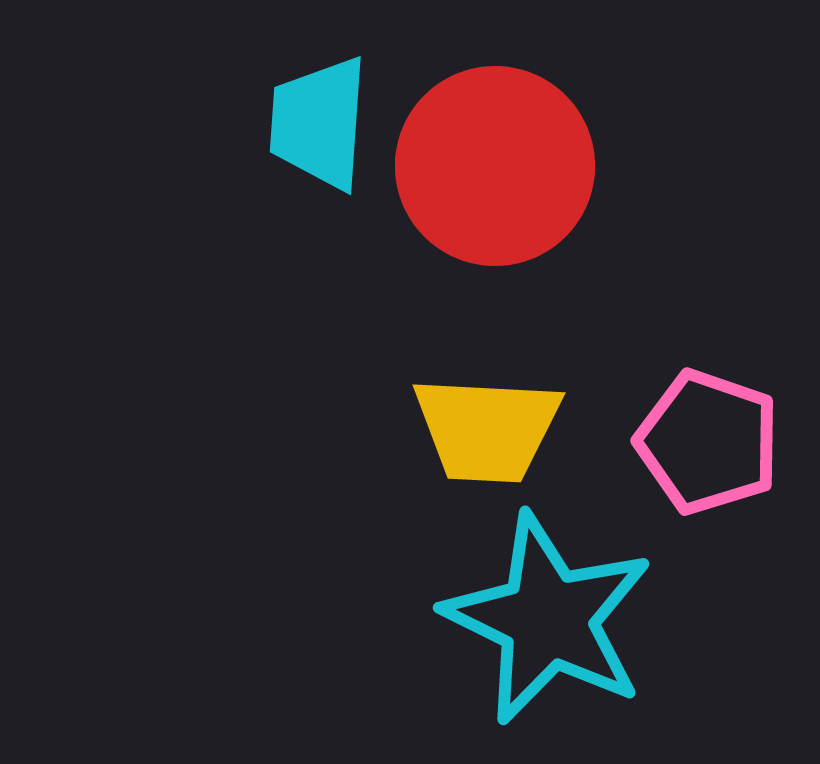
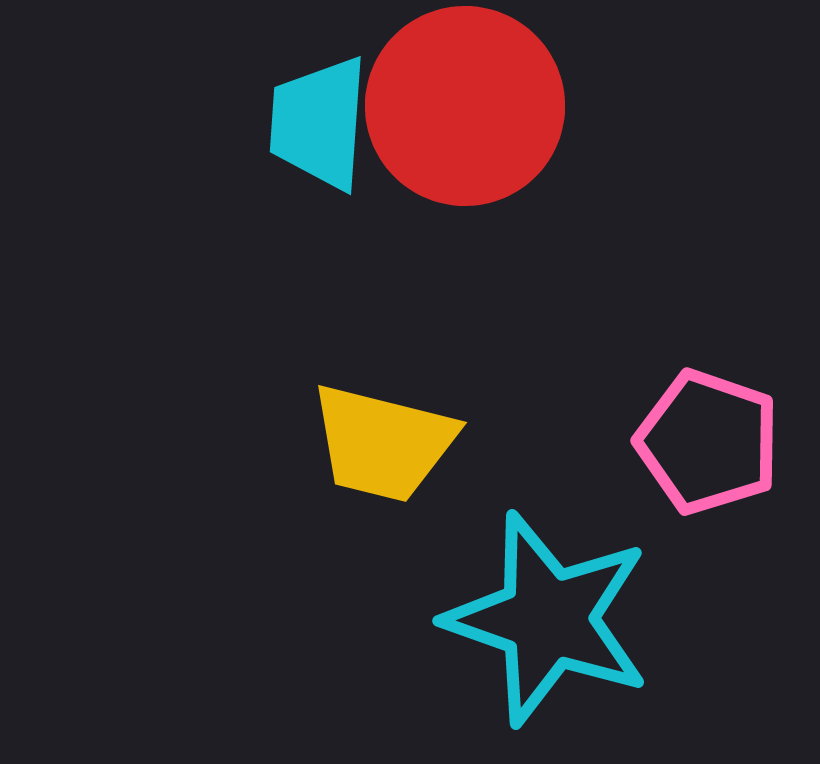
red circle: moved 30 px left, 60 px up
yellow trapezoid: moved 104 px left, 14 px down; rotated 11 degrees clockwise
cyan star: rotated 7 degrees counterclockwise
